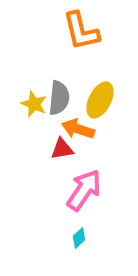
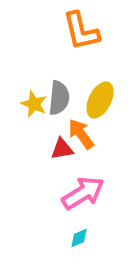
orange arrow: moved 3 px right, 5 px down; rotated 36 degrees clockwise
pink arrow: moved 1 px left, 3 px down; rotated 24 degrees clockwise
cyan diamond: rotated 20 degrees clockwise
